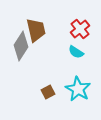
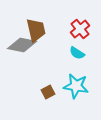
gray diamond: moved 1 px right, 1 px up; rotated 68 degrees clockwise
cyan semicircle: moved 1 px right, 1 px down
cyan star: moved 2 px left, 3 px up; rotated 20 degrees counterclockwise
